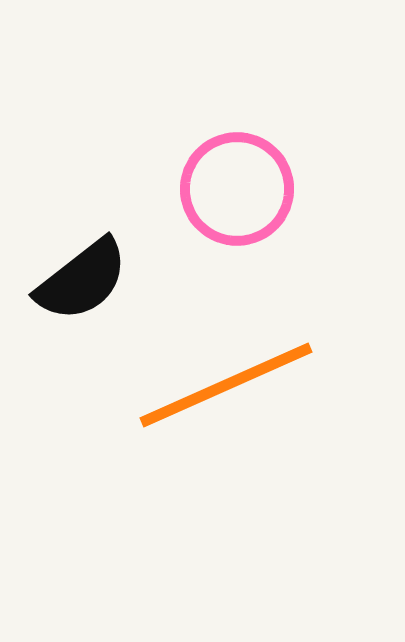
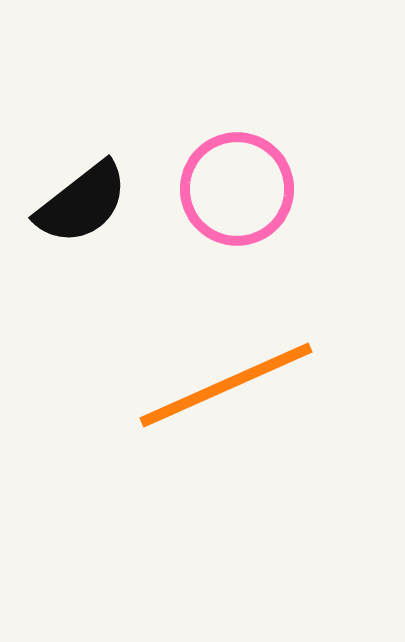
black semicircle: moved 77 px up
